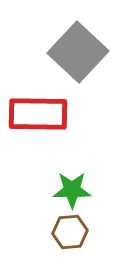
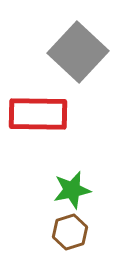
green star: rotated 12 degrees counterclockwise
brown hexagon: rotated 12 degrees counterclockwise
